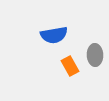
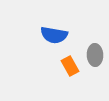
blue semicircle: rotated 20 degrees clockwise
